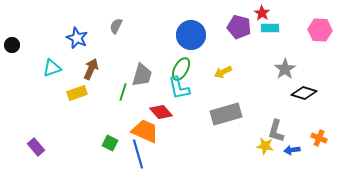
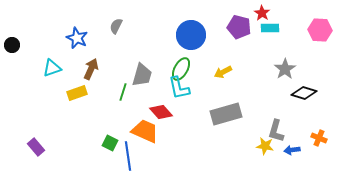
blue line: moved 10 px left, 2 px down; rotated 8 degrees clockwise
